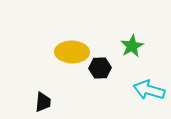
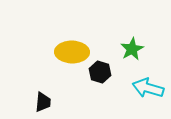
green star: moved 3 px down
black hexagon: moved 4 px down; rotated 20 degrees clockwise
cyan arrow: moved 1 px left, 2 px up
